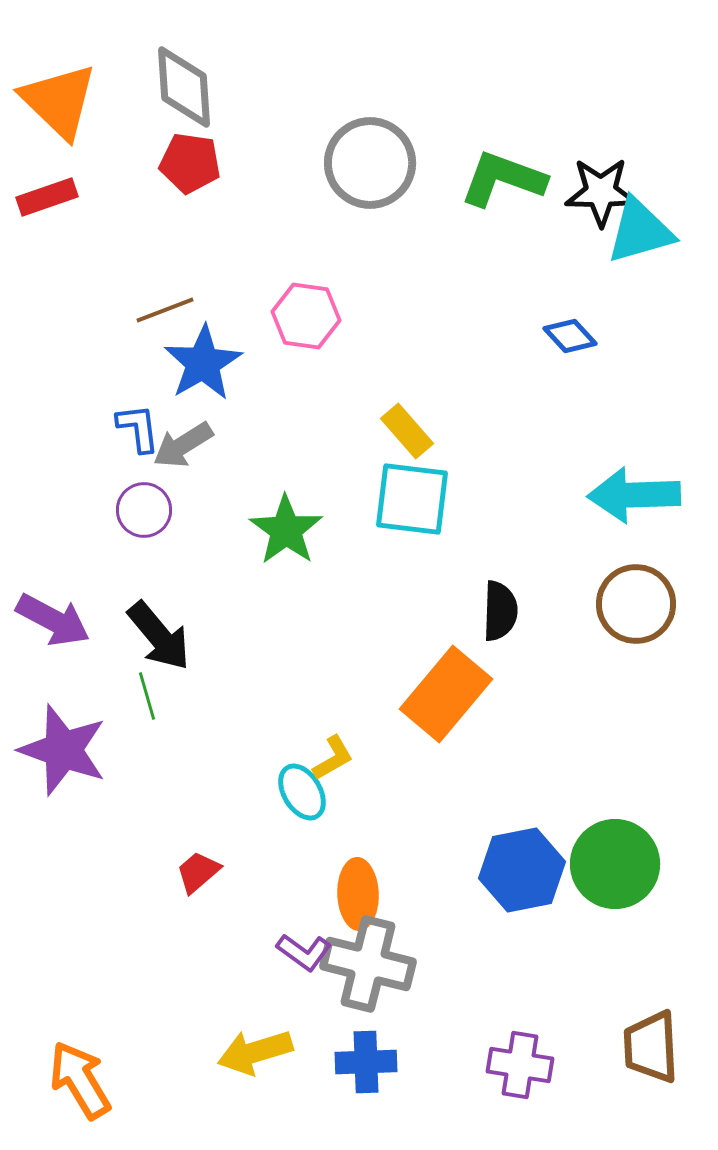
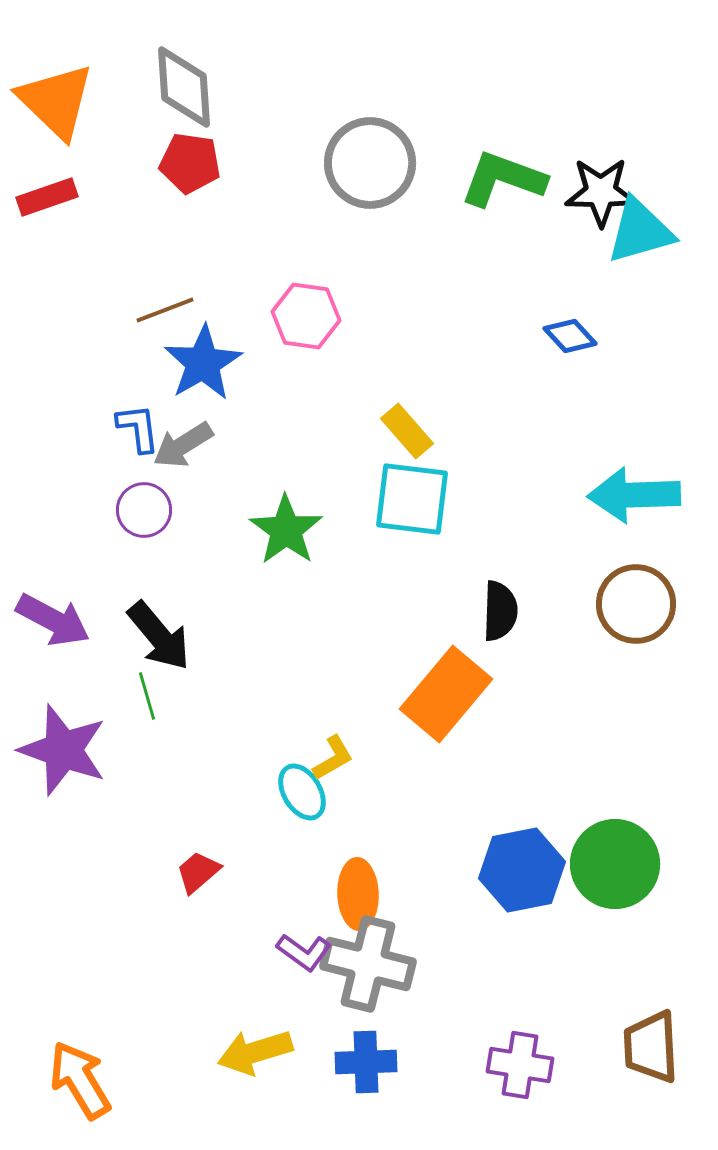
orange triangle: moved 3 px left
